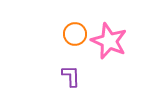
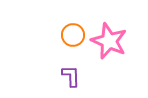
orange circle: moved 2 px left, 1 px down
